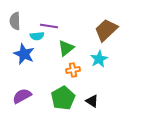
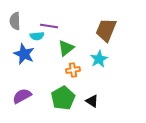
brown trapezoid: rotated 25 degrees counterclockwise
